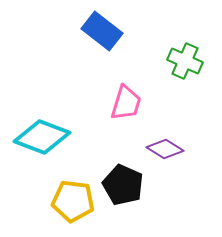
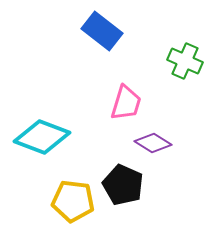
purple diamond: moved 12 px left, 6 px up
